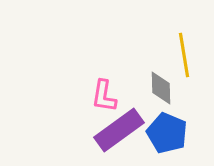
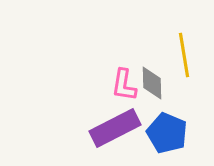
gray diamond: moved 9 px left, 5 px up
pink L-shape: moved 20 px right, 11 px up
purple rectangle: moved 4 px left, 2 px up; rotated 9 degrees clockwise
